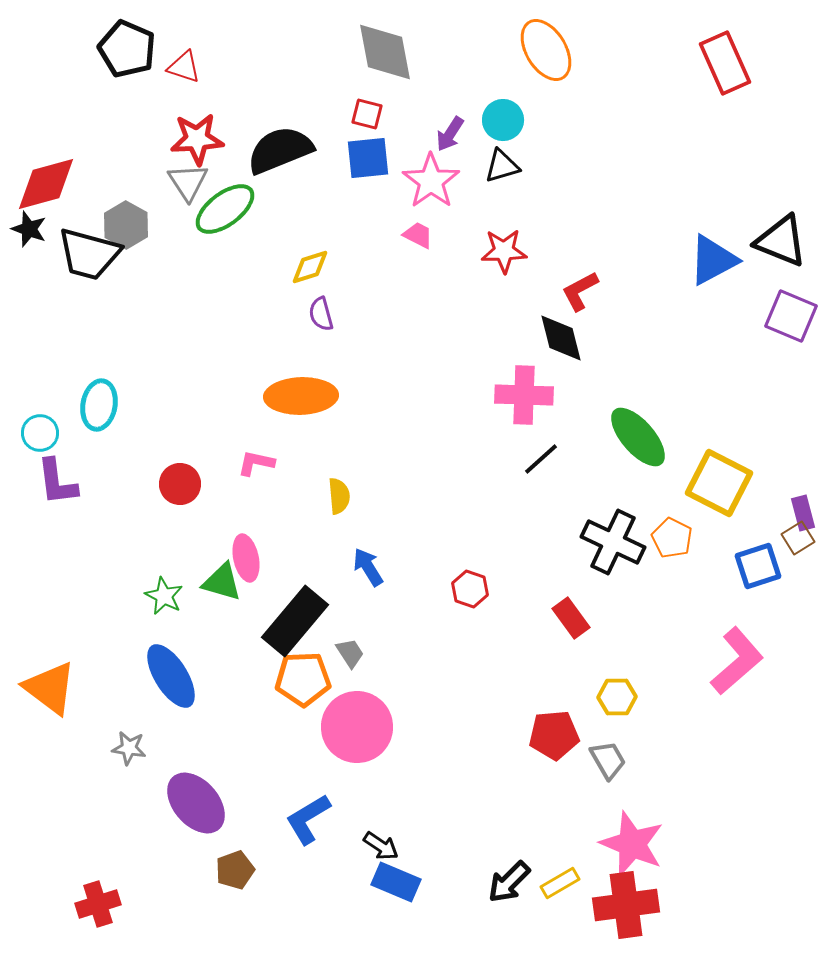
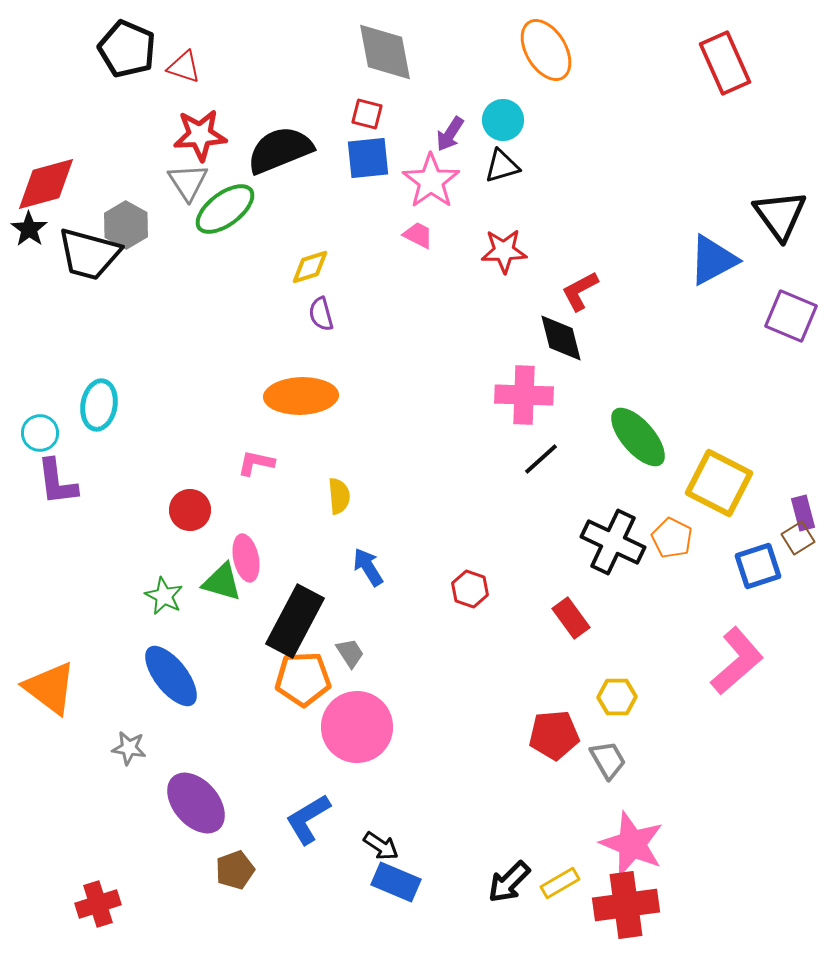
red star at (197, 139): moved 3 px right, 4 px up
black star at (29, 229): rotated 15 degrees clockwise
black triangle at (781, 241): moved 1 px left, 26 px up; rotated 32 degrees clockwise
red circle at (180, 484): moved 10 px right, 26 px down
black rectangle at (295, 621): rotated 12 degrees counterclockwise
blue ellipse at (171, 676): rotated 6 degrees counterclockwise
